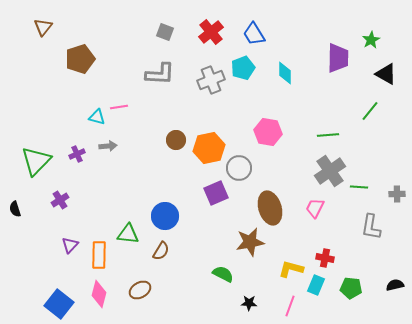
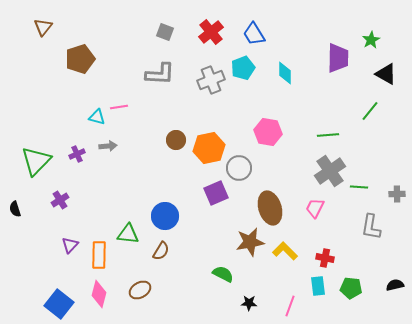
yellow L-shape at (291, 269): moved 6 px left, 18 px up; rotated 30 degrees clockwise
cyan rectangle at (316, 285): moved 2 px right, 1 px down; rotated 30 degrees counterclockwise
